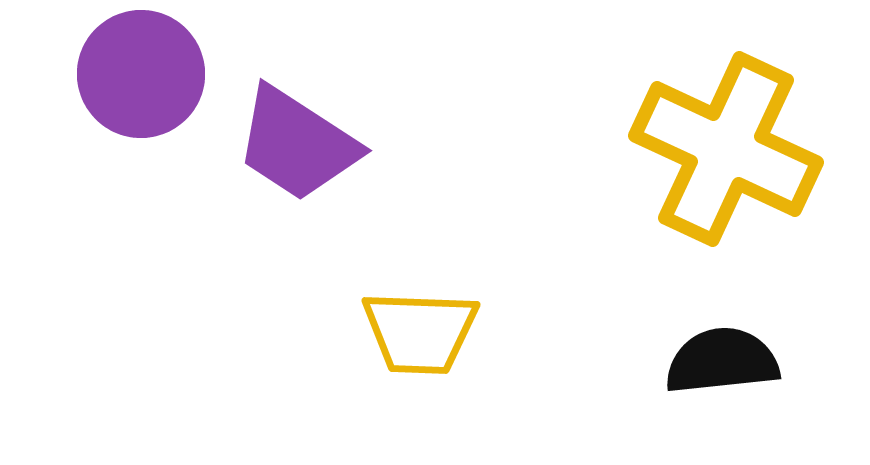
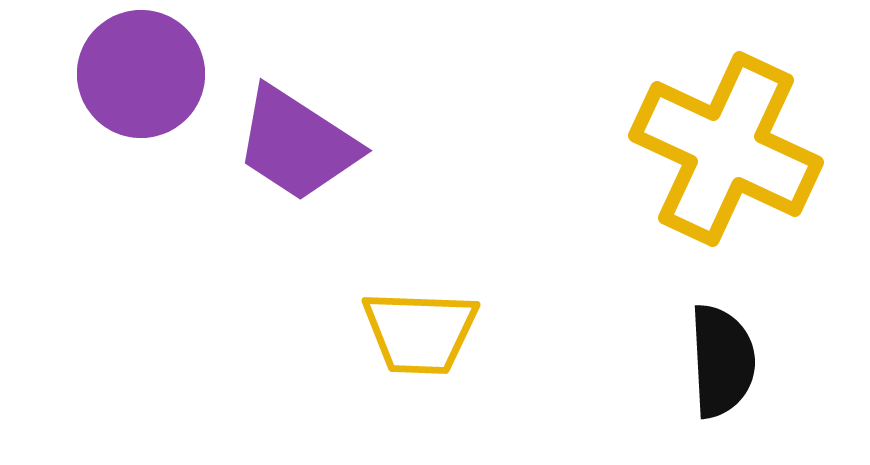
black semicircle: rotated 93 degrees clockwise
